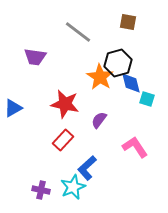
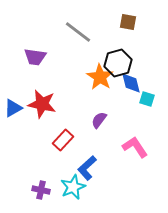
red star: moved 23 px left
